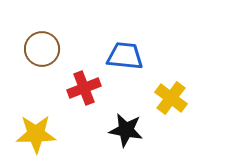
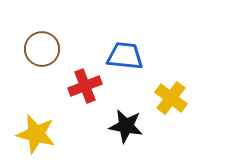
red cross: moved 1 px right, 2 px up
black star: moved 4 px up
yellow star: rotated 15 degrees clockwise
